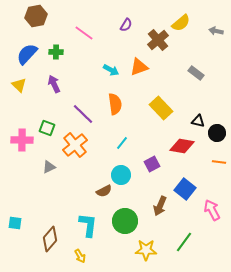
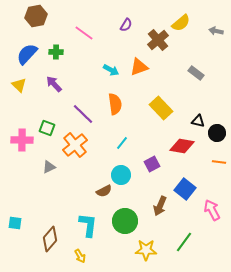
purple arrow: rotated 18 degrees counterclockwise
